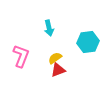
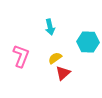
cyan arrow: moved 1 px right, 1 px up
cyan hexagon: rotated 10 degrees clockwise
red triangle: moved 5 px right, 3 px down; rotated 21 degrees counterclockwise
